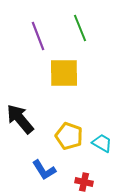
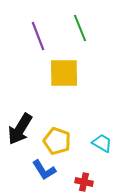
black arrow: moved 10 px down; rotated 108 degrees counterclockwise
yellow pentagon: moved 12 px left, 5 px down
